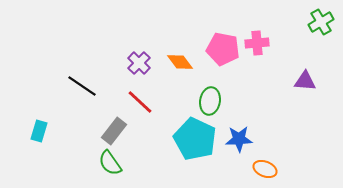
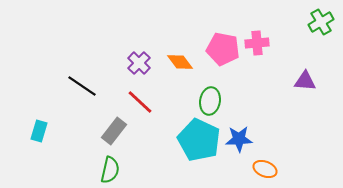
cyan pentagon: moved 4 px right, 1 px down
green semicircle: moved 7 px down; rotated 132 degrees counterclockwise
